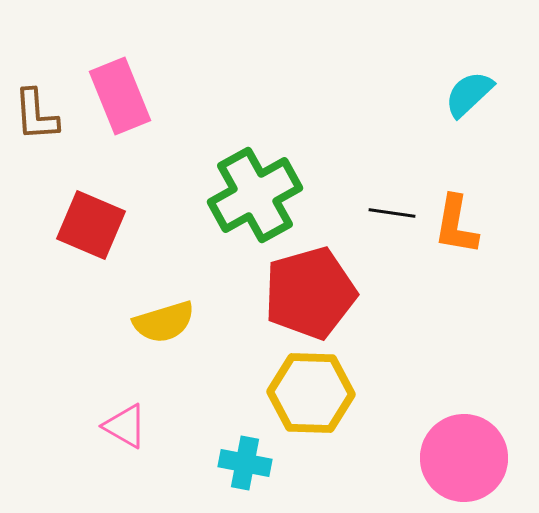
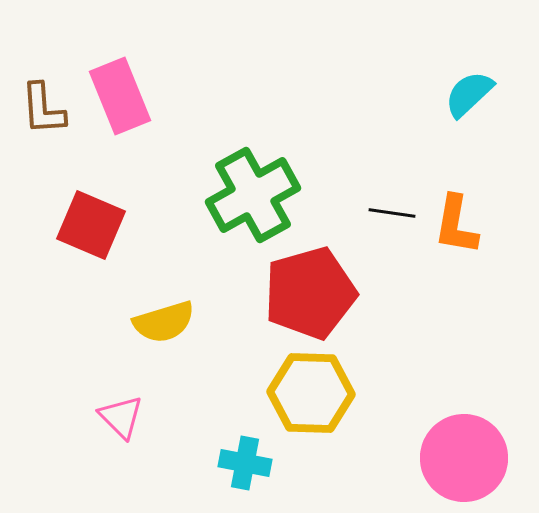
brown L-shape: moved 7 px right, 6 px up
green cross: moved 2 px left
pink triangle: moved 4 px left, 9 px up; rotated 15 degrees clockwise
